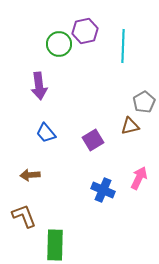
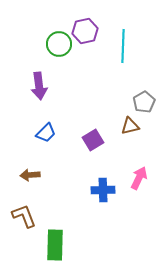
blue trapezoid: rotated 95 degrees counterclockwise
blue cross: rotated 25 degrees counterclockwise
